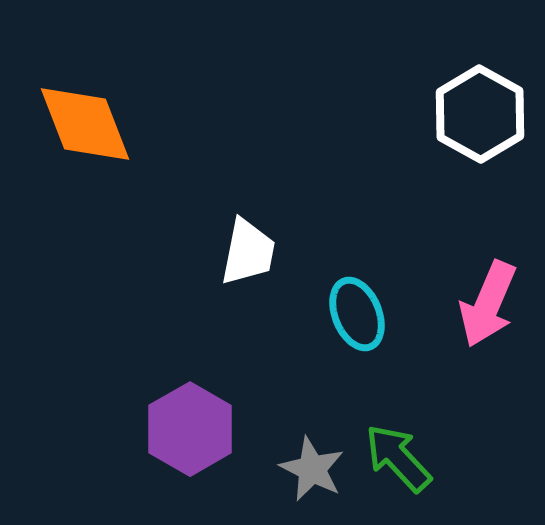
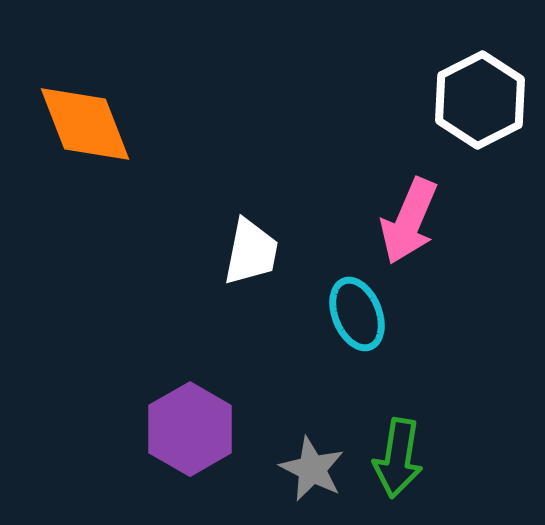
white hexagon: moved 14 px up; rotated 4 degrees clockwise
white trapezoid: moved 3 px right
pink arrow: moved 79 px left, 83 px up
green arrow: rotated 128 degrees counterclockwise
